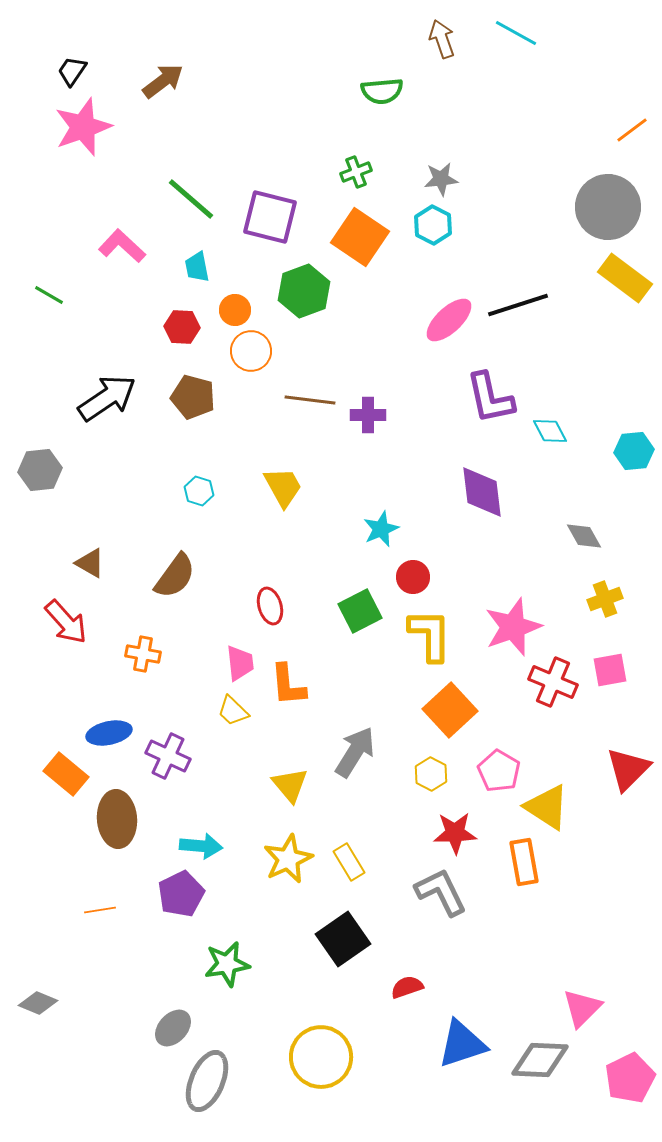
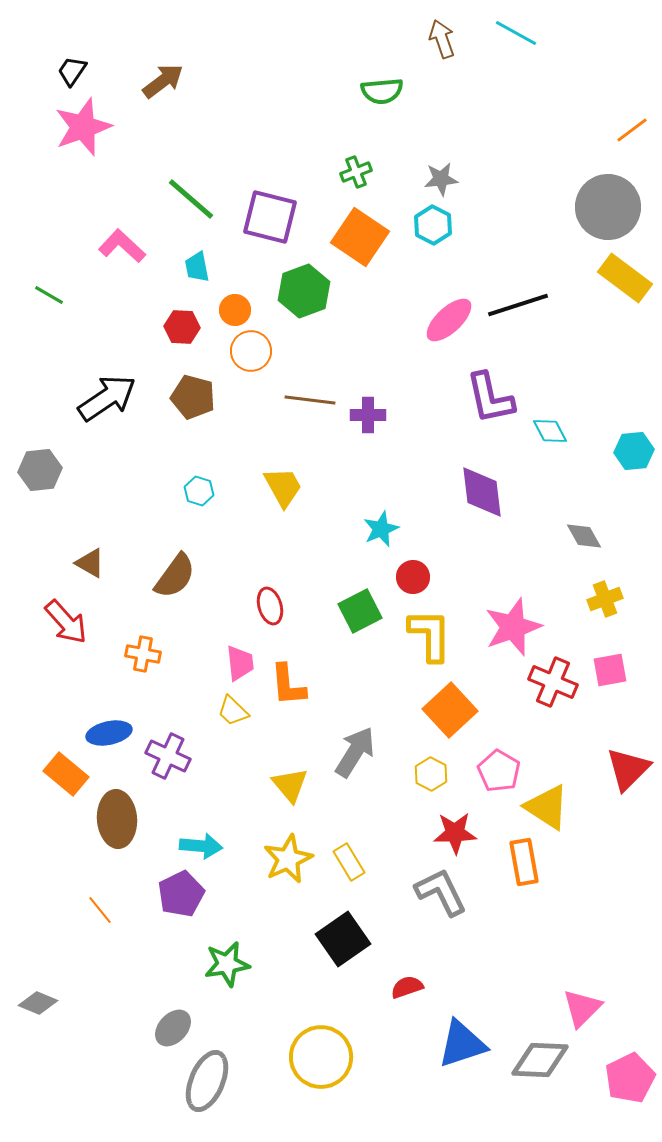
orange line at (100, 910): rotated 60 degrees clockwise
